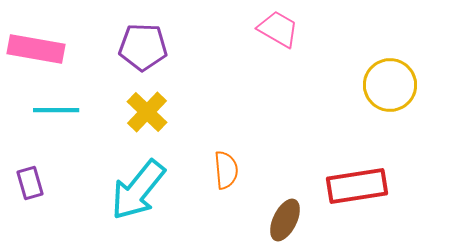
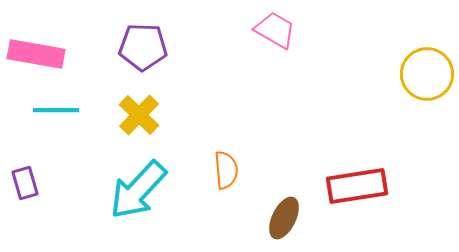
pink trapezoid: moved 3 px left, 1 px down
pink rectangle: moved 5 px down
yellow circle: moved 37 px right, 11 px up
yellow cross: moved 8 px left, 3 px down
purple rectangle: moved 5 px left
cyan arrow: rotated 4 degrees clockwise
brown ellipse: moved 1 px left, 2 px up
